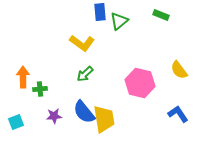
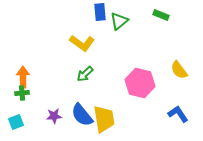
green cross: moved 18 px left, 4 px down
blue semicircle: moved 2 px left, 3 px down
